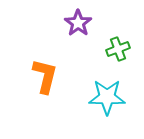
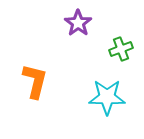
green cross: moved 3 px right
orange L-shape: moved 10 px left, 5 px down
